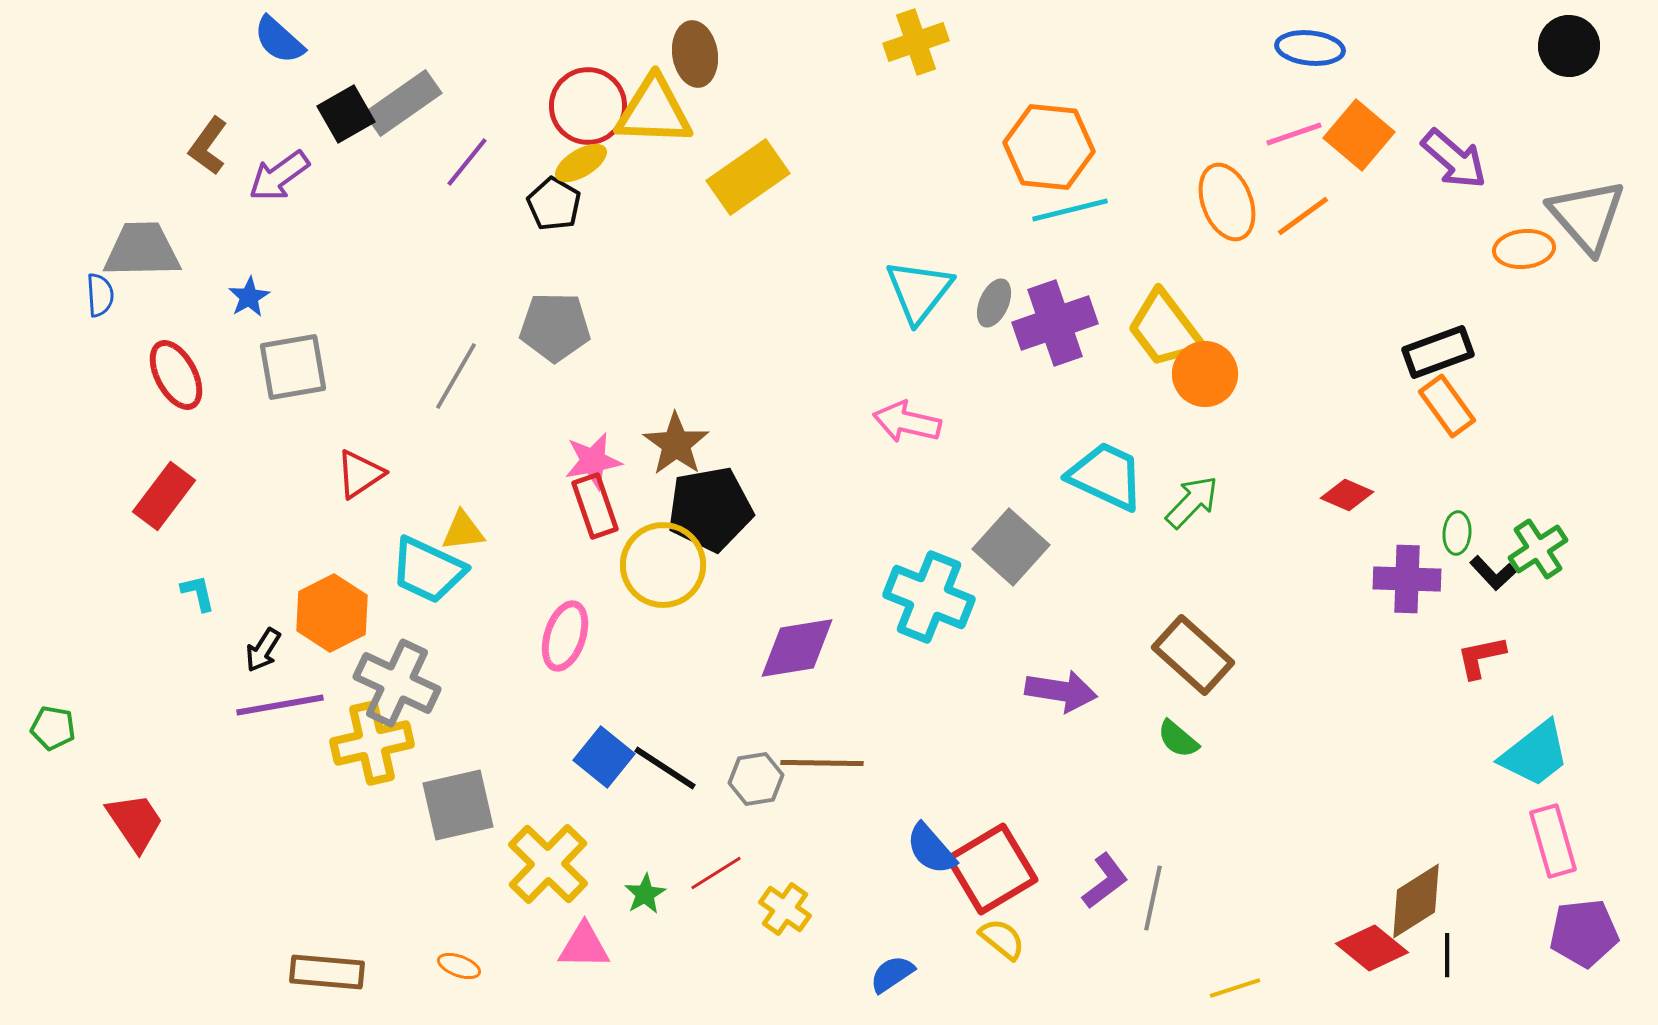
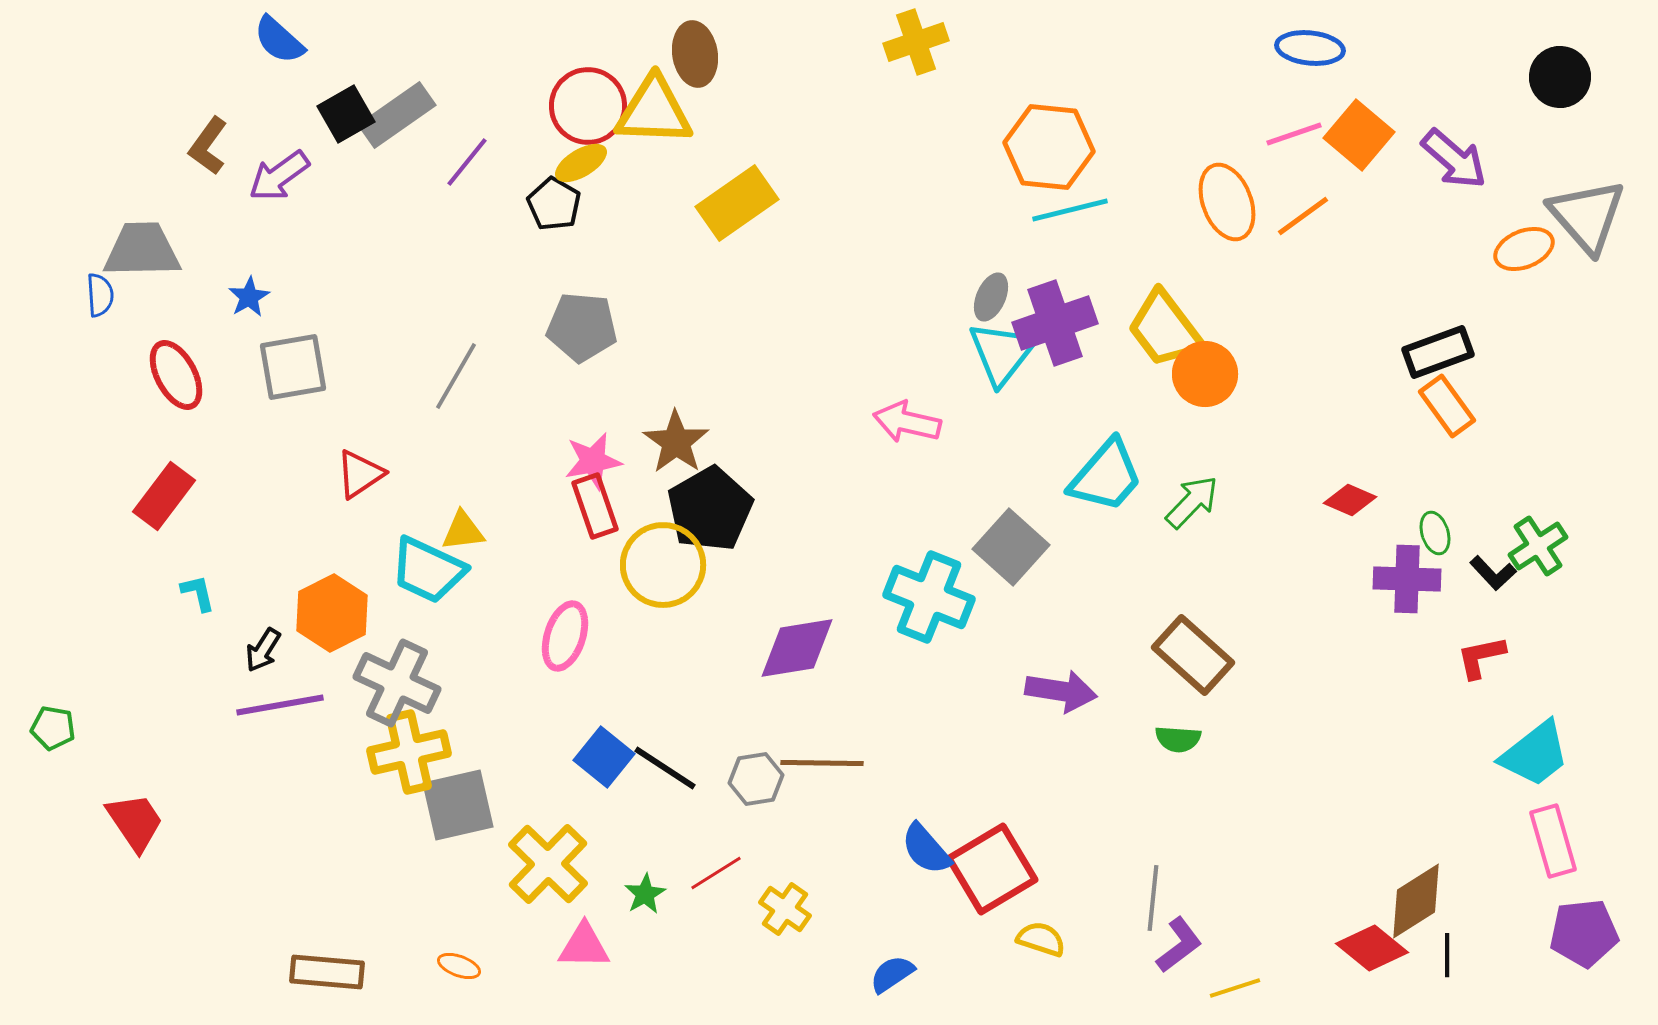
black circle at (1569, 46): moved 9 px left, 31 px down
gray rectangle at (403, 103): moved 6 px left, 12 px down
yellow rectangle at (748, 177): moved 11 px left, 26 px down
orange ellipse at (1524, 249): rotated 16 degrees counterclockwise
cyan triangle at (919, 291): moved 83 px right, 62 px down
gray ellipse at (994, 303): moved 3 px left, 6 px up
gray pentagon at (555, 327): moved 27 px right; rotated 4 degrees clockwise
brown star at (676, 444): moved 2 px up
cyan trapezoid at (1106, 476): rotated 106 degrees clockwise
red diamond at (1347, 495): moved 3 px right, 5 px down
black pentagon at (710, 509): rotated 20 degrees counterclockwise
green ellipse at (1457, 533): moved 22 px left; rotated 21 degrees counterclockwise
green cross at (1538, 549): moved 3 px up
green semicircle at (1178, 739): rotated 36 degrees counterclockwise
yellow cross at (372, 743): moved 37 px right, 9 px down
blue semicircle at (931, 849): moved 5 px left
purple L-shape at (1105, 881): moved 74 px right, 64 px down
gray line at (1153, 898): rotated 6 degrees counterclockwise
yellow semicircle at (1002, 939): moved 39 px right; rotated 21 degrees counterclockwise
